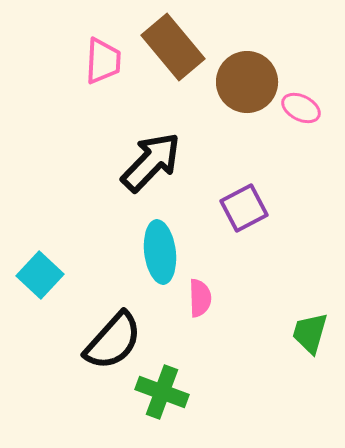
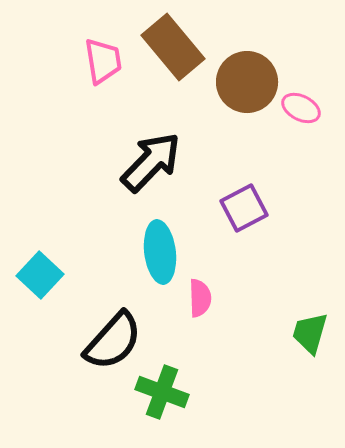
pink trapezoid: rotated 12 degrees counterclockwise
